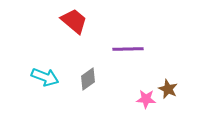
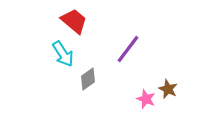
purple line: rotated 52 degrees counterclockwise
cyan arrow: moved 18 px right, 23 px up; rotated 36 degrees clockwise
pink star: rotated 18 degrees clockwise
